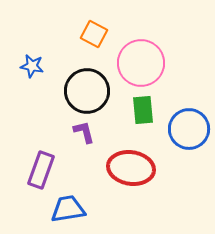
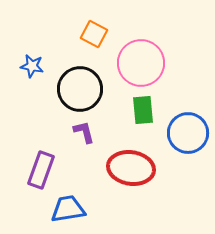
black circle: moved 7 px left, 2 px up
blue circle: moved 1 px left, 4 px down
